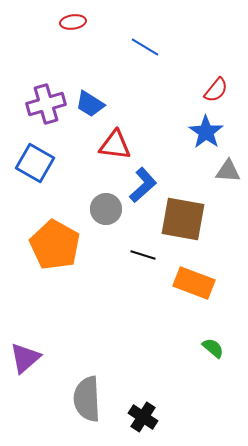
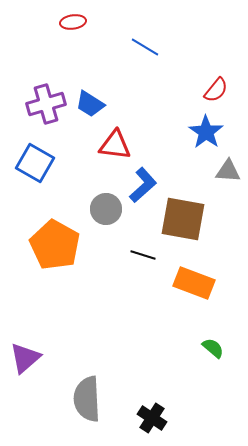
black cross: moved 9 px right, 1 px down
